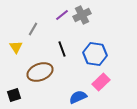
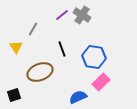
gray cross: rotated 30 degrees counterclockwise
blue hexagon: moved 1 px left, 3 px down
